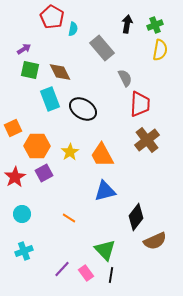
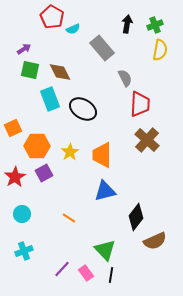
cyan semicircle: rotated 56 degrees clockwise
brown cross: rotated 10 degrees counterclockwise
orange trapezoid: rotated 28 degrees clockwise
